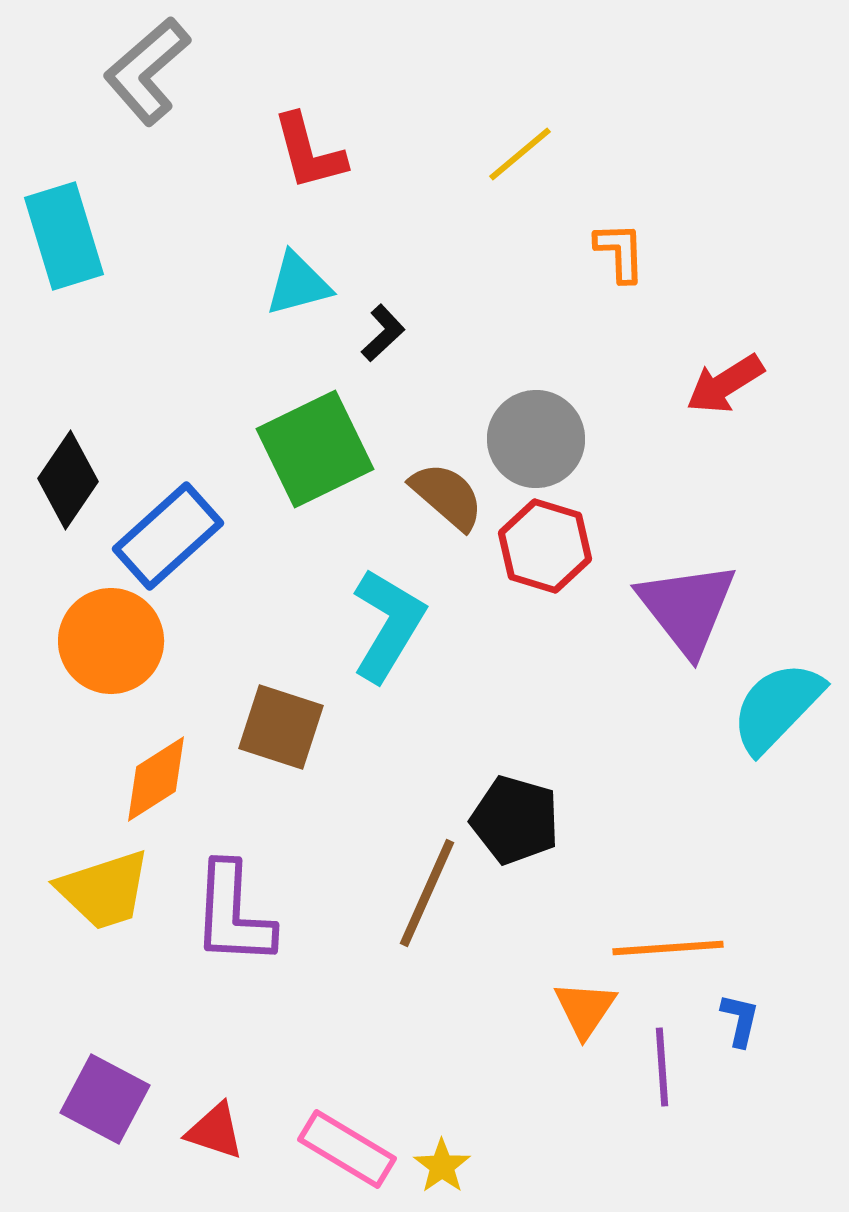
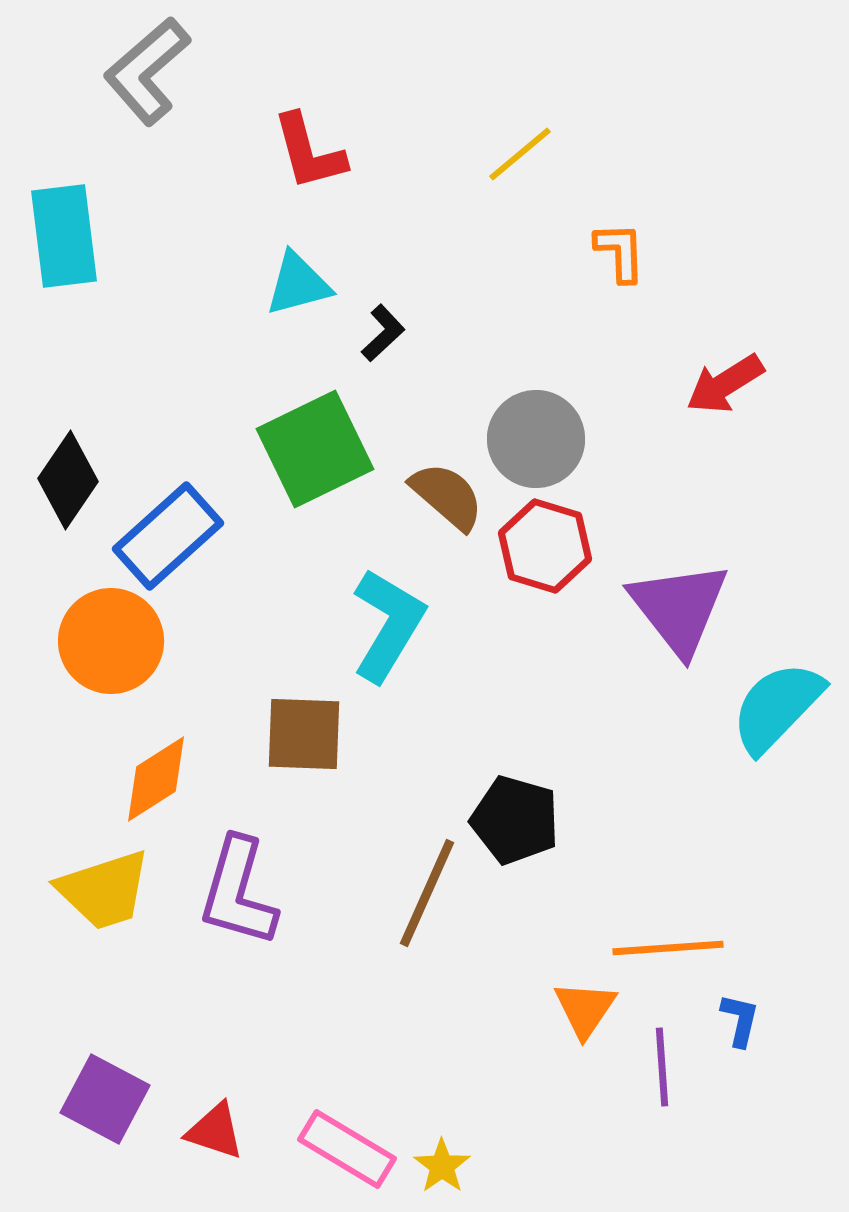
cyan rectangle: rotated 10 degrees clockwise
purple triangle: moved 8 px left
brown square: moved 23 px right, 7 px down; rotated 16 degrees counterclockwise
purple L-shape: moved 5 px right, 22 px up; rotated 13 degrees clockwise
